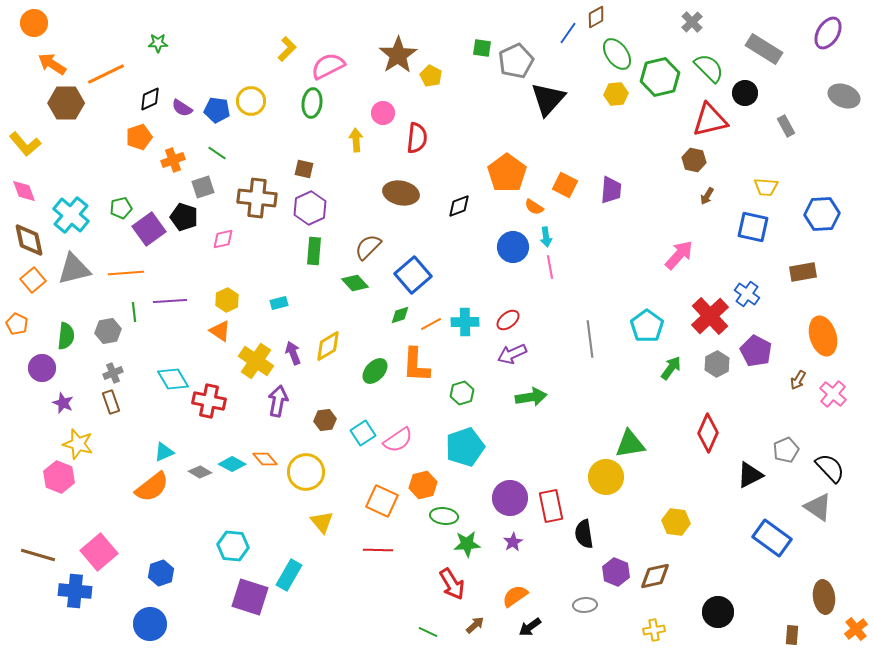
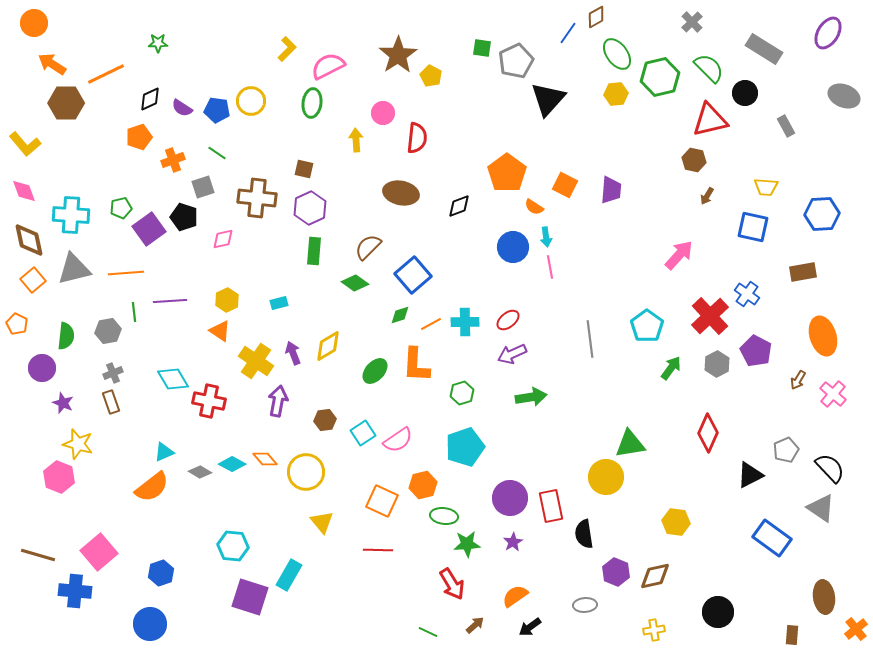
cyan cross at (71, 215): rotated 36 degrees counterclockwise
green diamond at (355, 283): rotated 12 degrees counterclockwise
gray triangle at (818, 507): moved 3 px right, 1 px down
